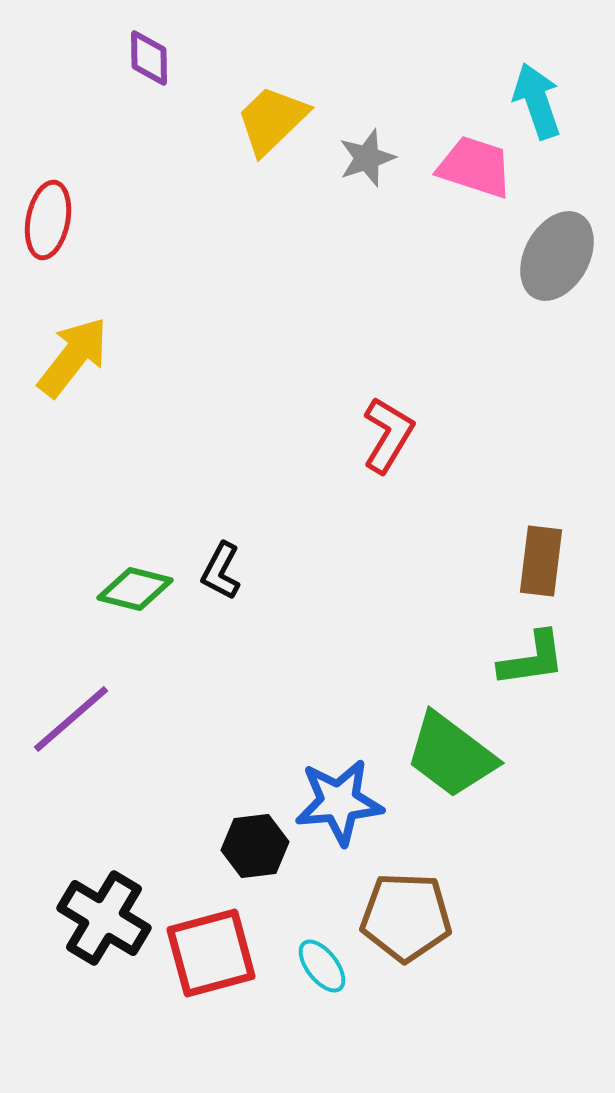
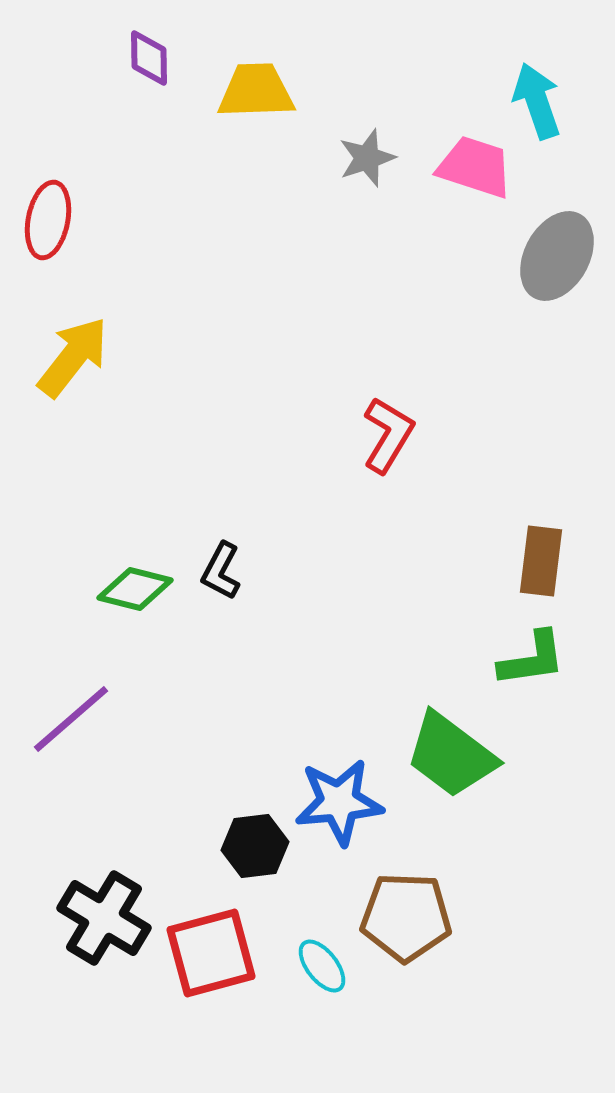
yellow trapezoid: moved 16 px left, 29 px up; rotated 42 degrees clockwise
